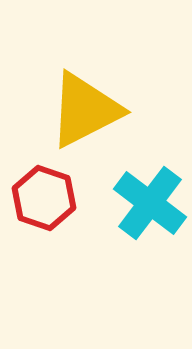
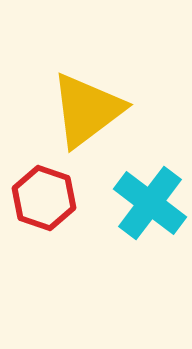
yellow triangle: moved 2 px right; rotated 10 degrees counterclockwise
